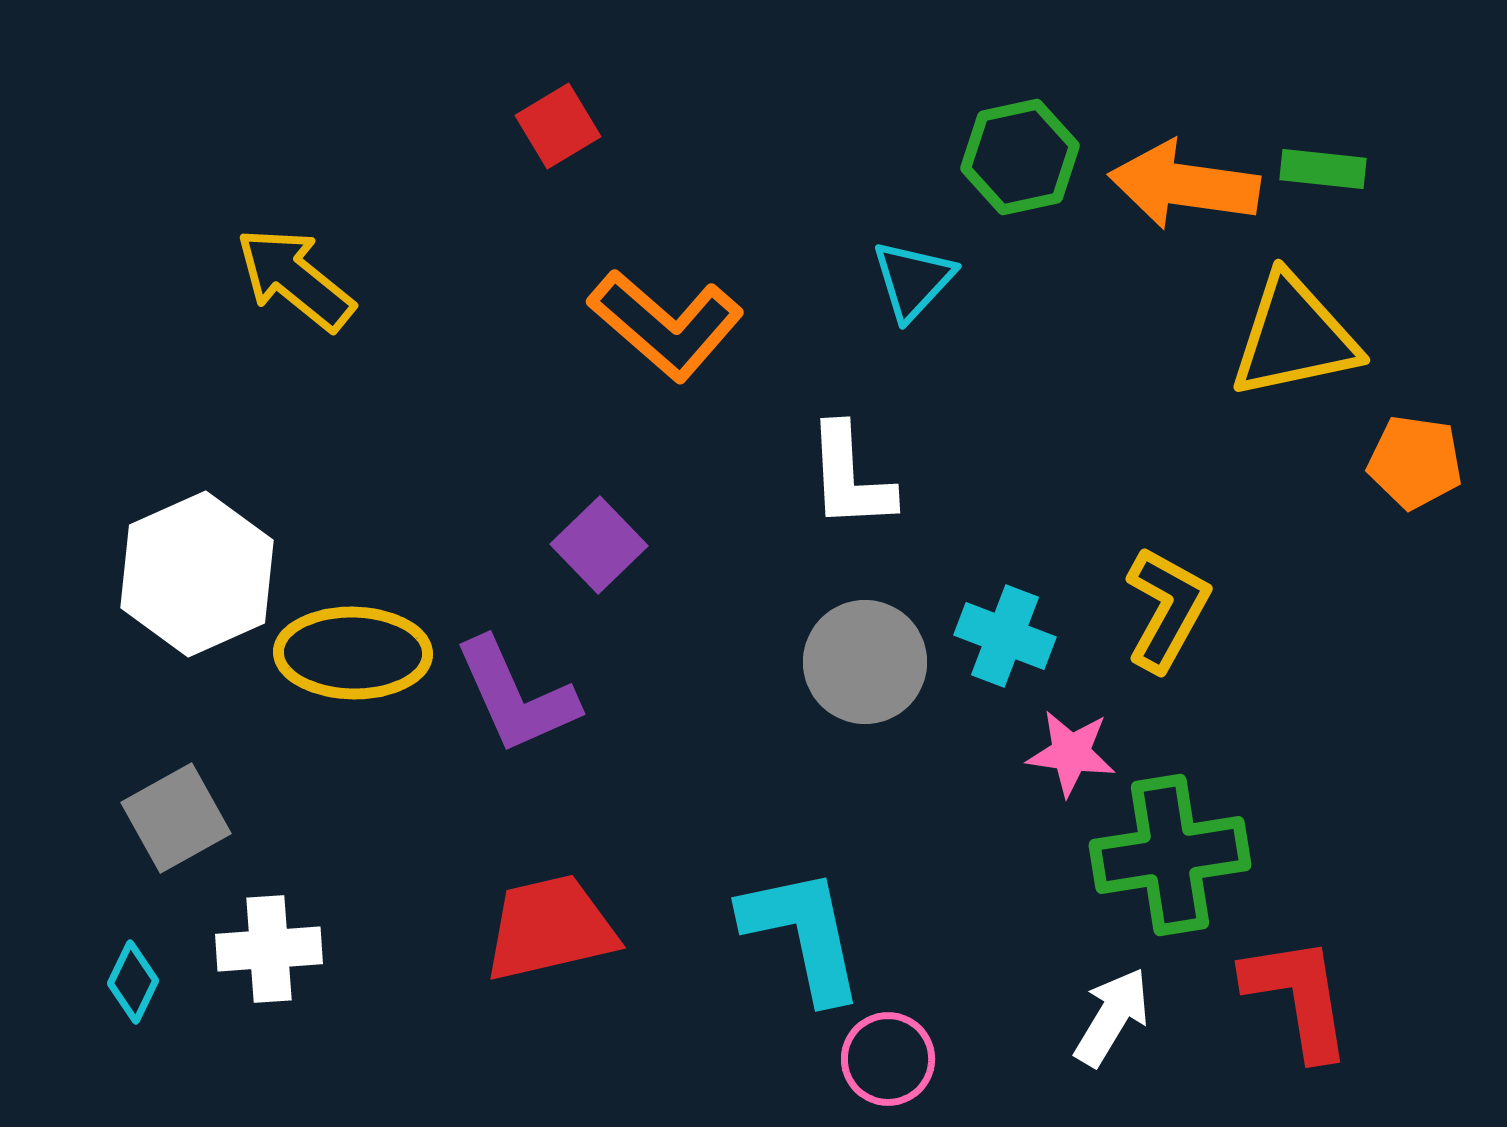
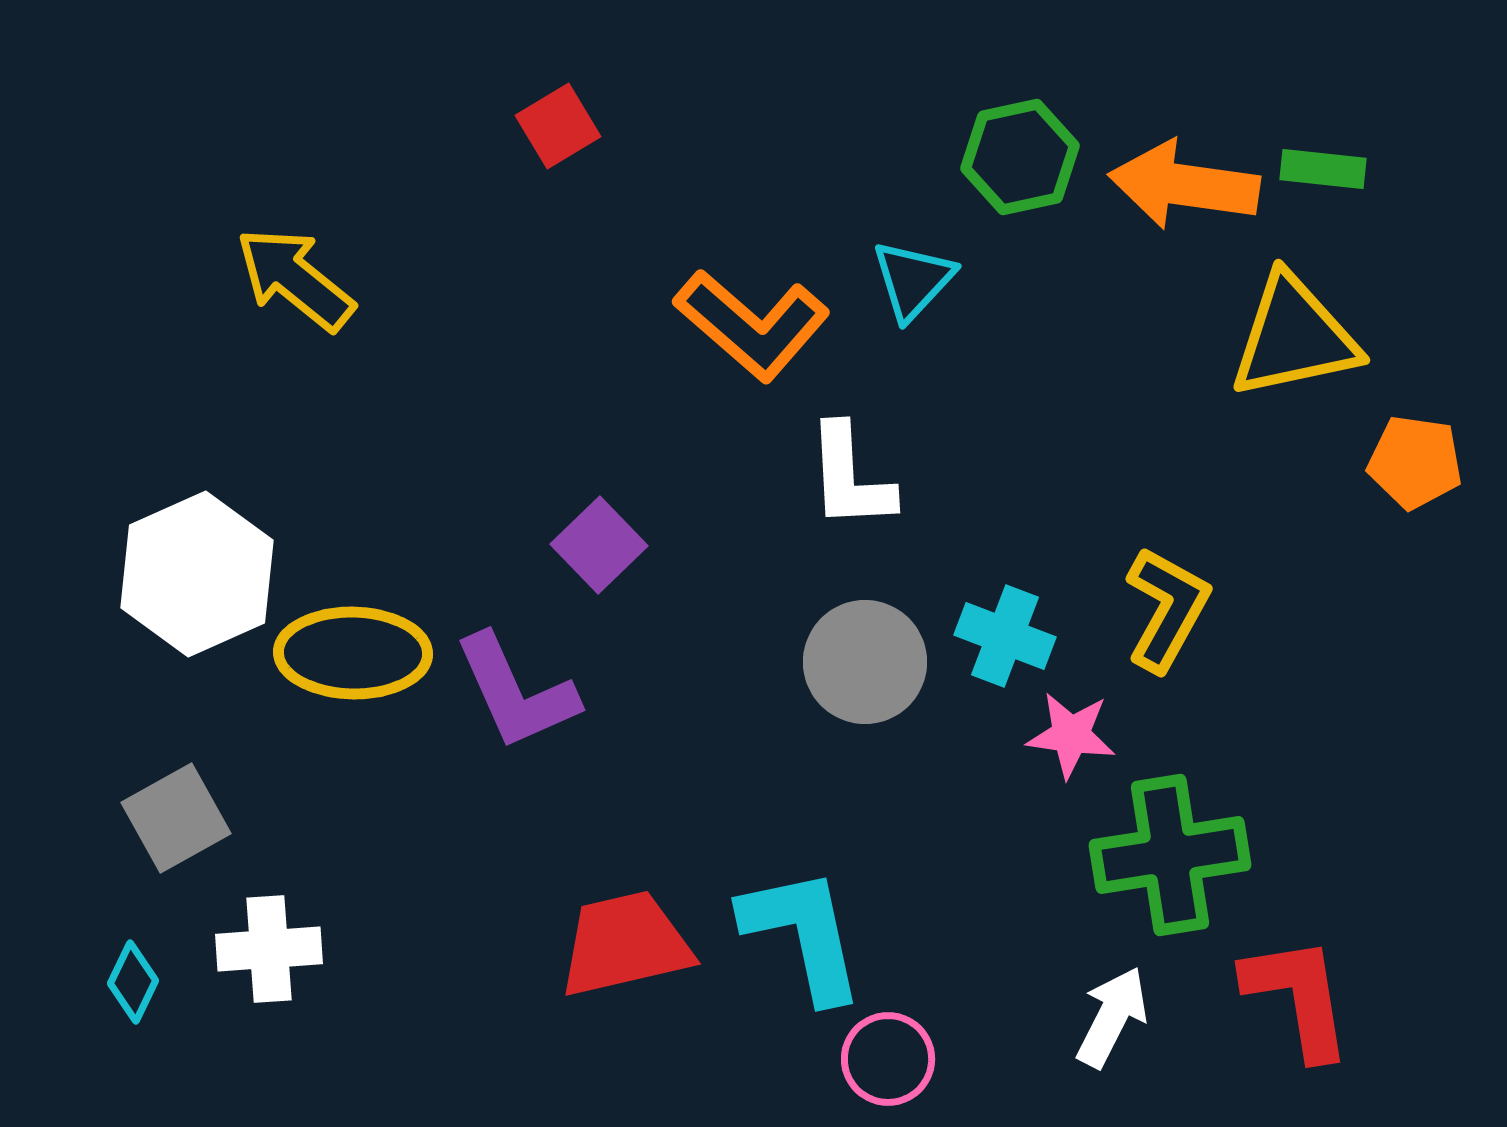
orange L-shape: moved 86 px right
purple L-shape: moved 4 px up
pink star: moved 18 px up
red trapezoid: moved 75 px right, 16 px down
white arrow: rotated 4 degrees counterclockwise
